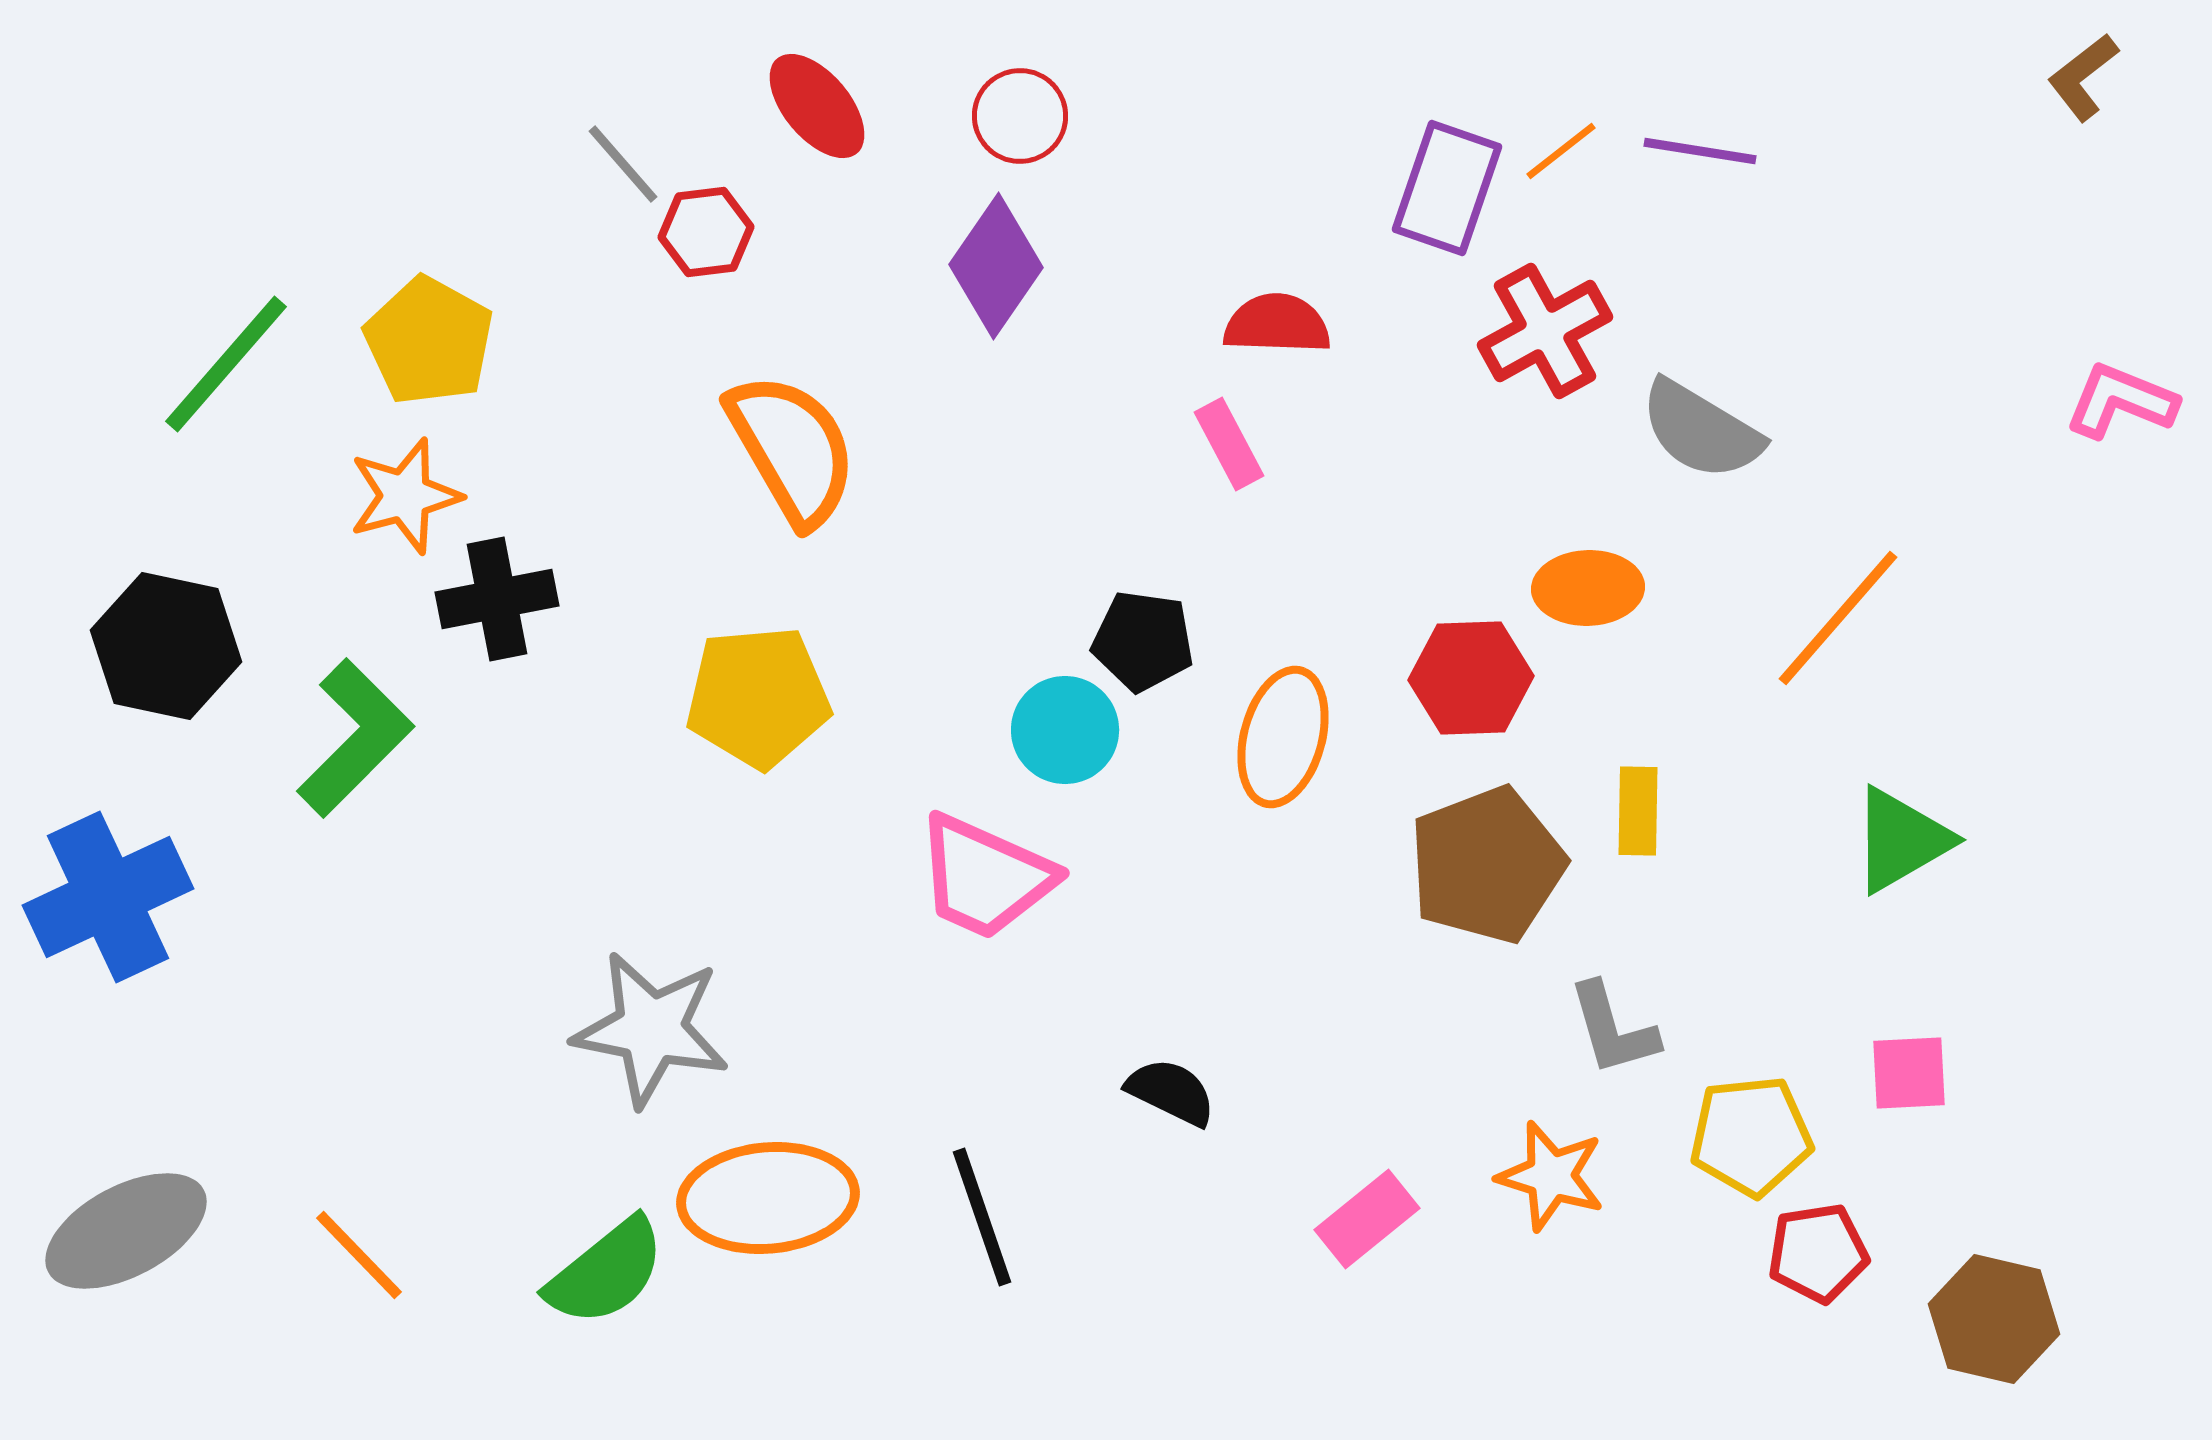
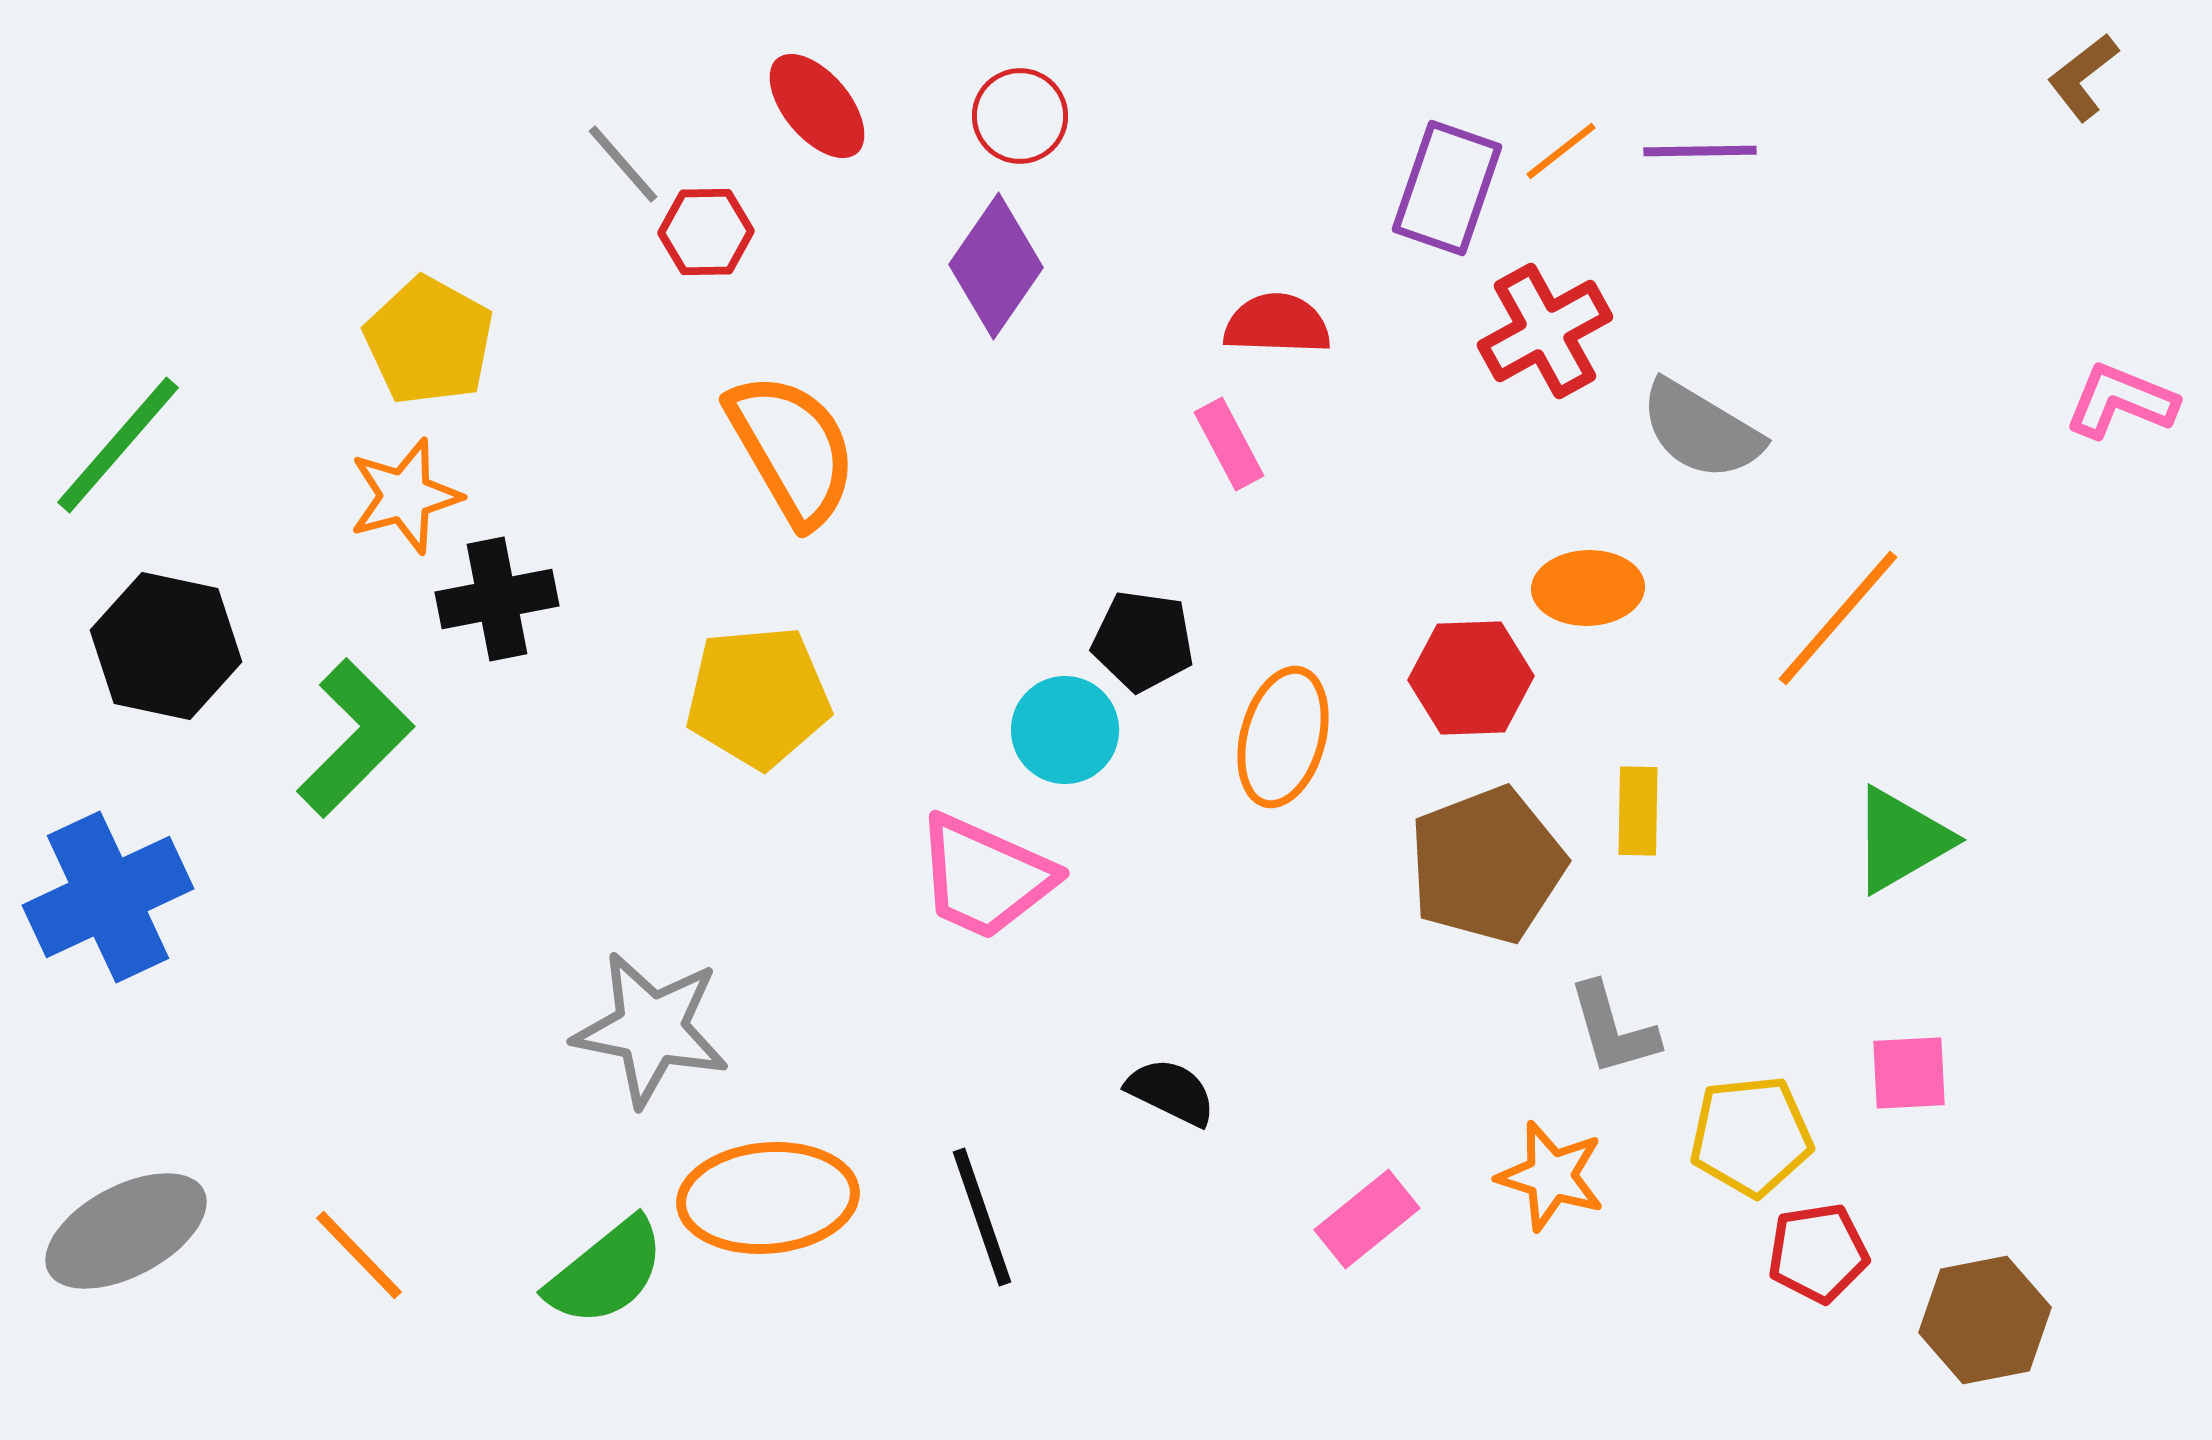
purple line at (1700, 151): rotated 10 degrees counterclockwise
red hexagon at (706, 232): rotated 6 degrees clockwise
green line at (226, 364): moved 108 px left, 81 px down
brown hexagon at (1994, 1319): moved 9 px left, 1 px down; rotated 24 degrees counterclockwise
